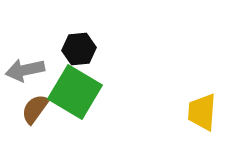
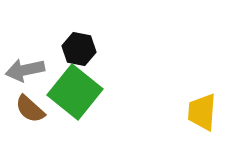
black hexagon: rotated 16 degrees clockwise
green square: rotated 8 degrees clockwise
brown semicircle: moved 5 px left; rotated 84 degrees counterclockwise
